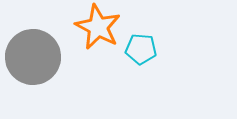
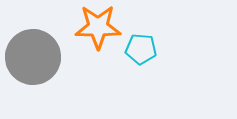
orange star: rotated 27 degrees counterclockwise
